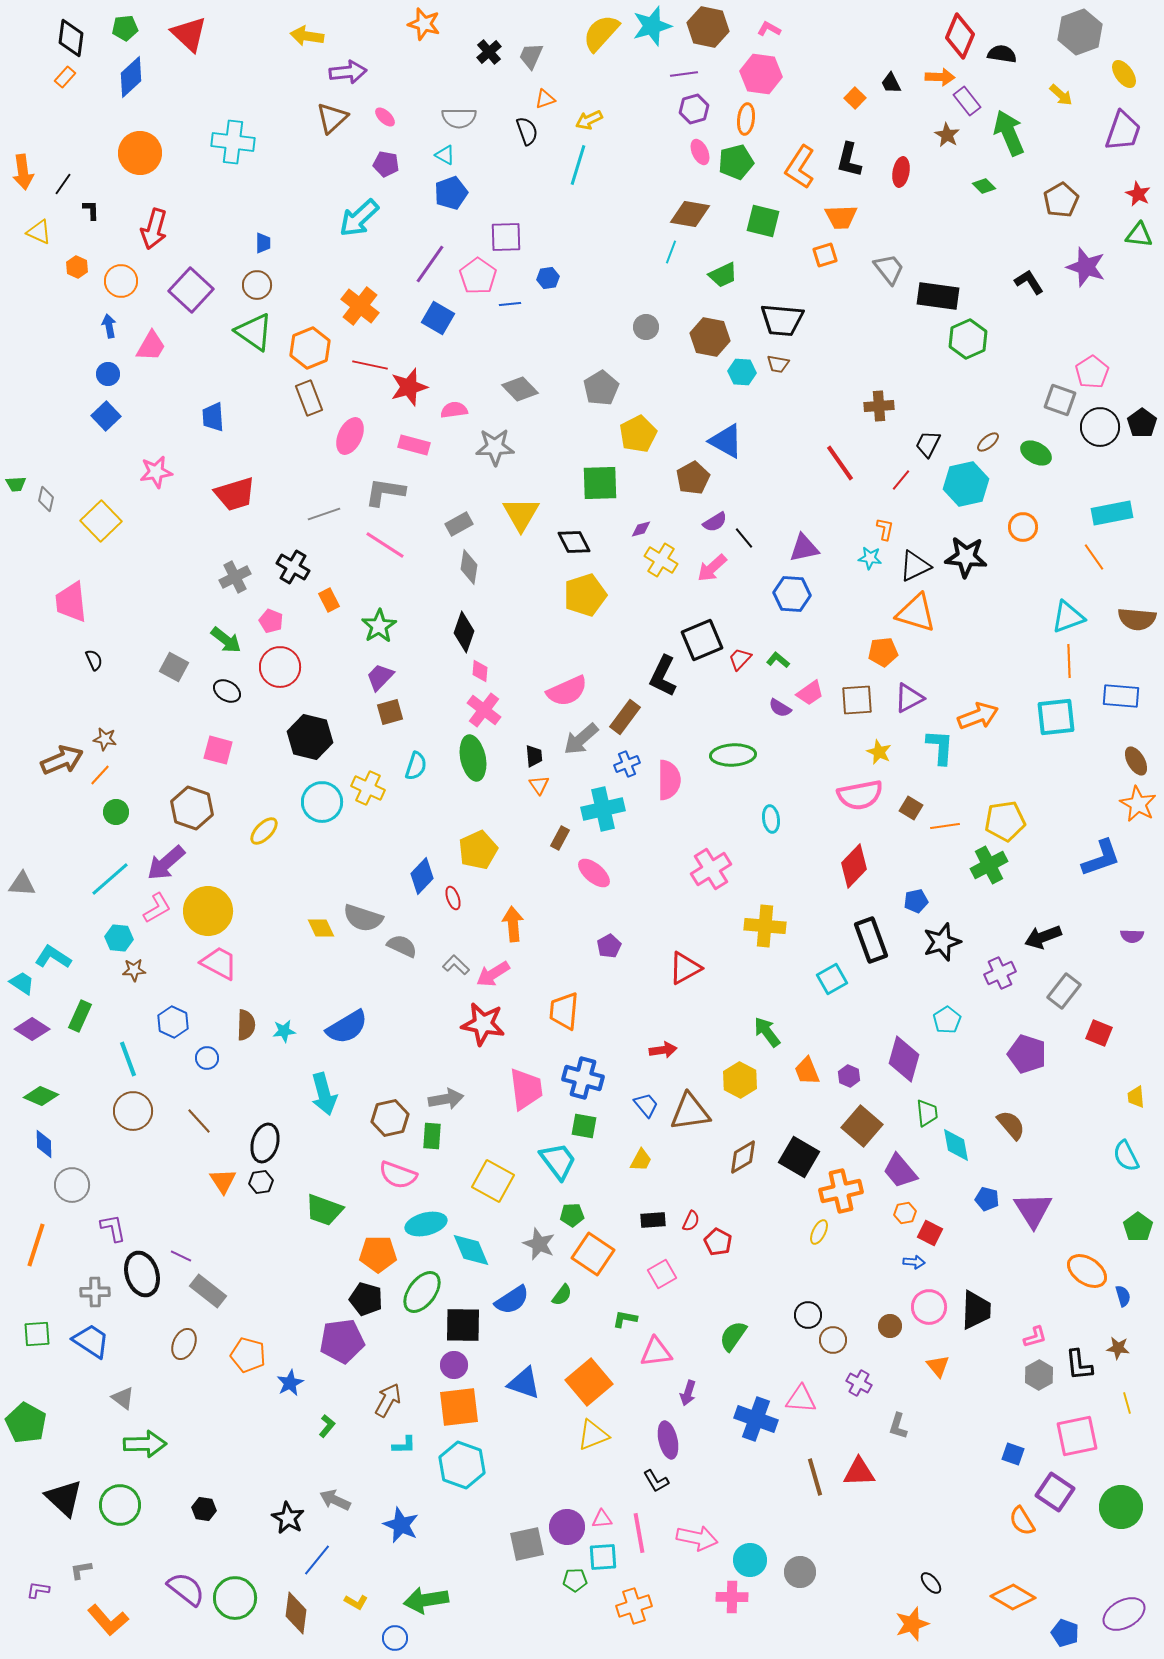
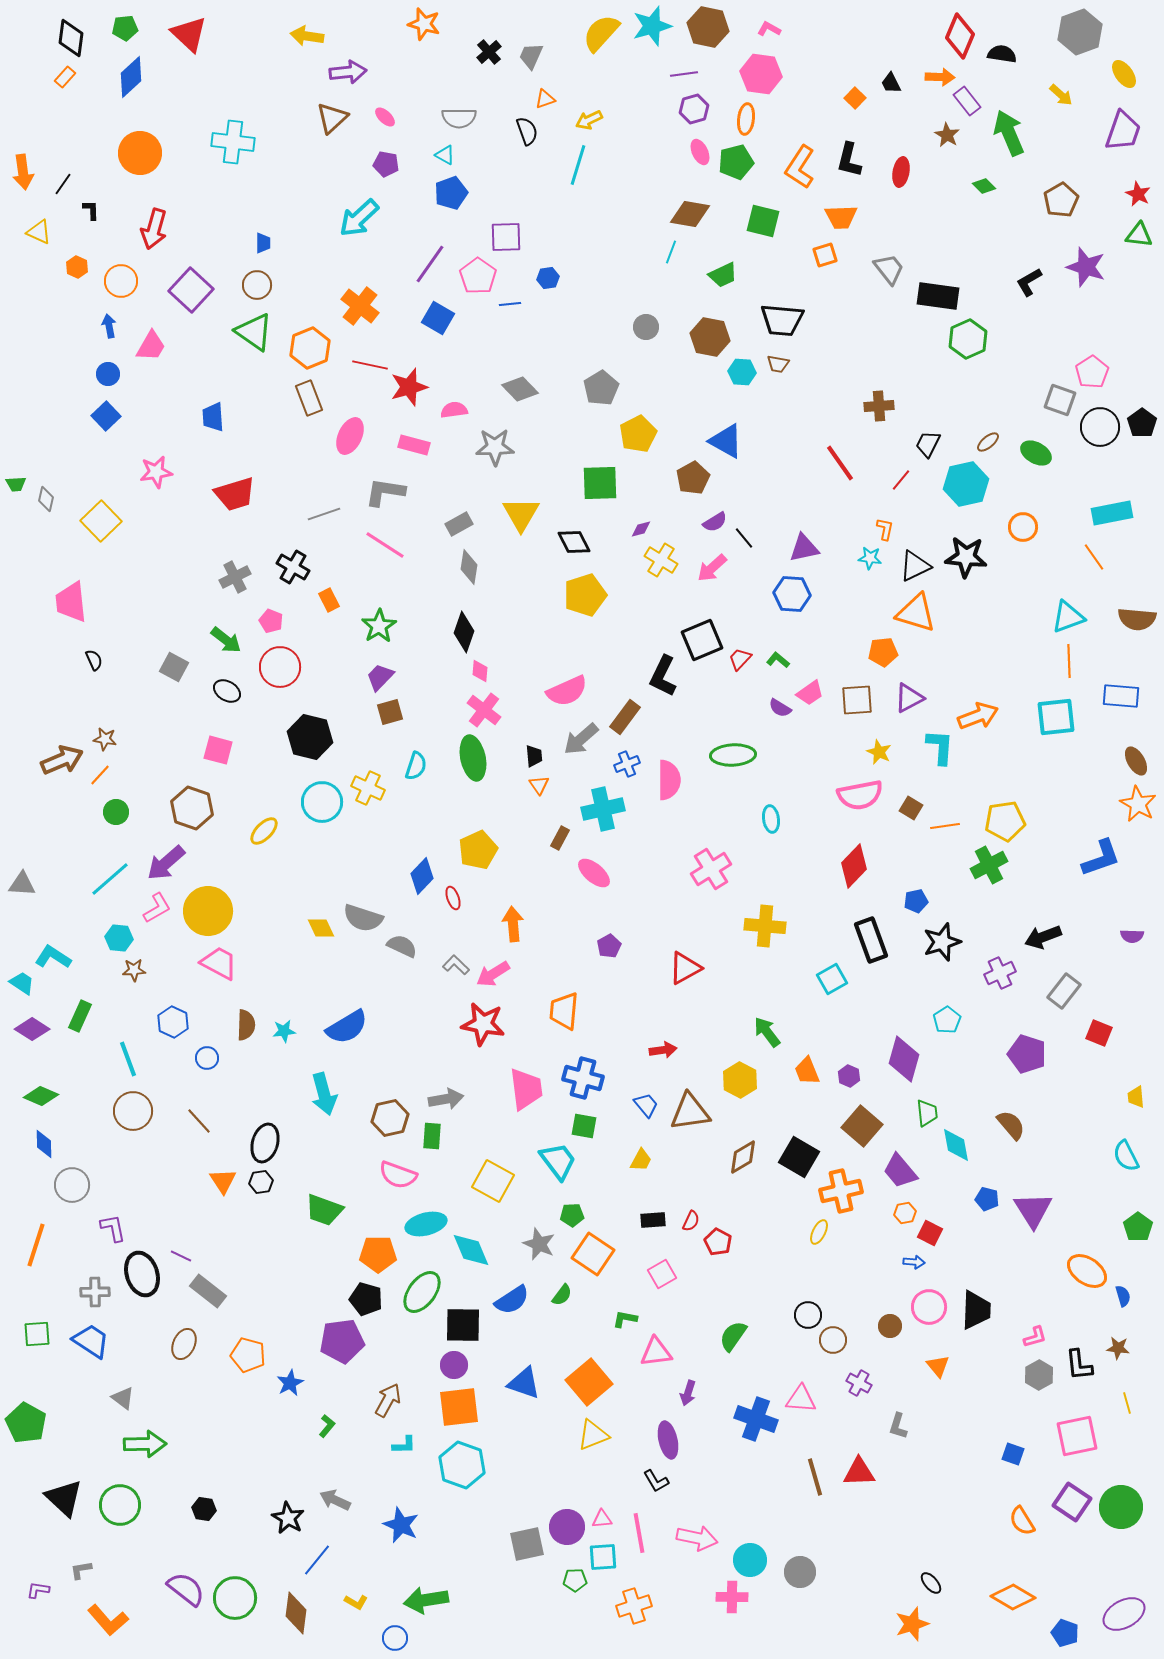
black L-shape at (1029, 282): rotated 88 degrees counterclockwise
purple square at (1055, 1492): moved 17 px right, 10 px down
